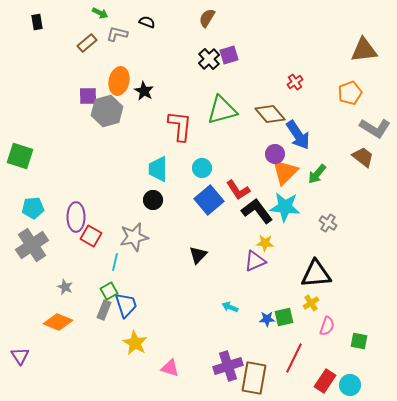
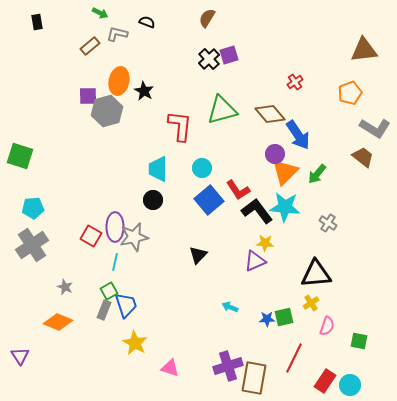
brown rectangle at (87, 43): moved 3 px right, 3 px down
purple ellipse at (76, 217): moved 39 px right, 10 px down
